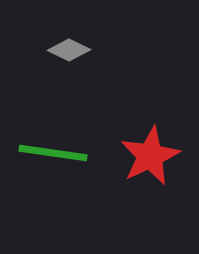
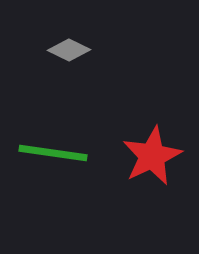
red star: moved 2 px right
